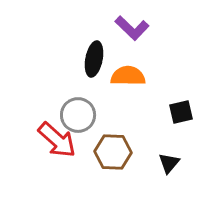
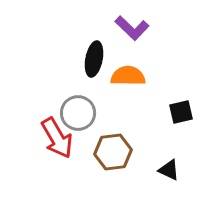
gray circle: moved 2 px up
red arrow: moved 2 px up; rotated 18 degrees clockwise
brown hexagon: rotated 9 degrees counterclockwise
black triangle: moved 7 px down; rotated 45 degrees counterclockwise
